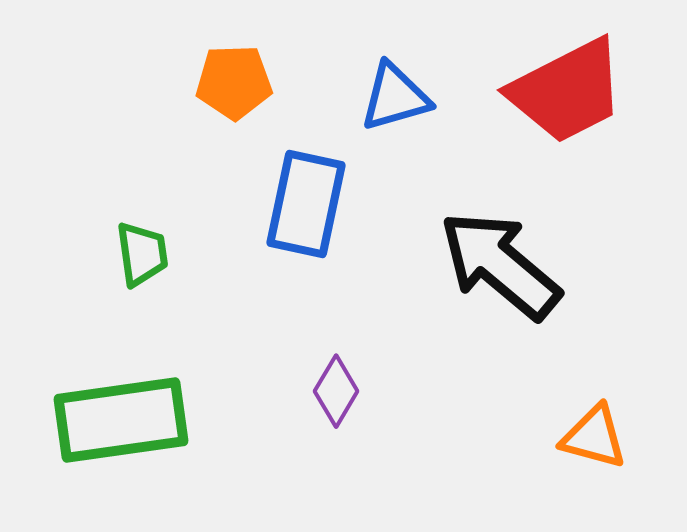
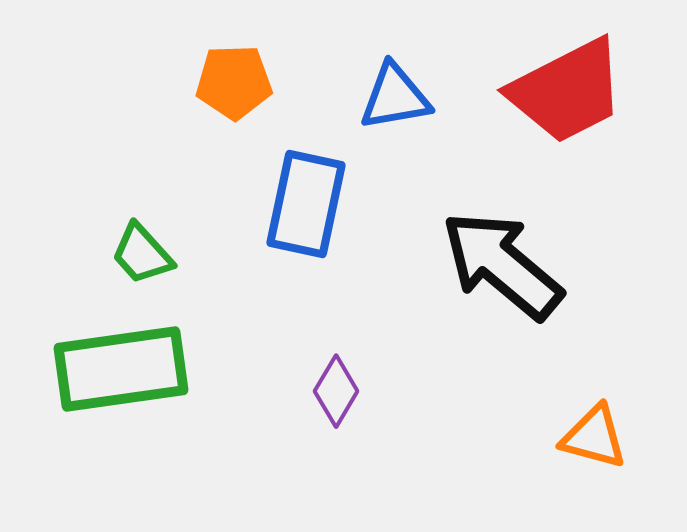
blue triangle: rotated 6 degrees clockwise
green trapezoid: rotated 146 degrees clockwise
black arrow: moved 2 px right
green rectangle: moved 51 px up
